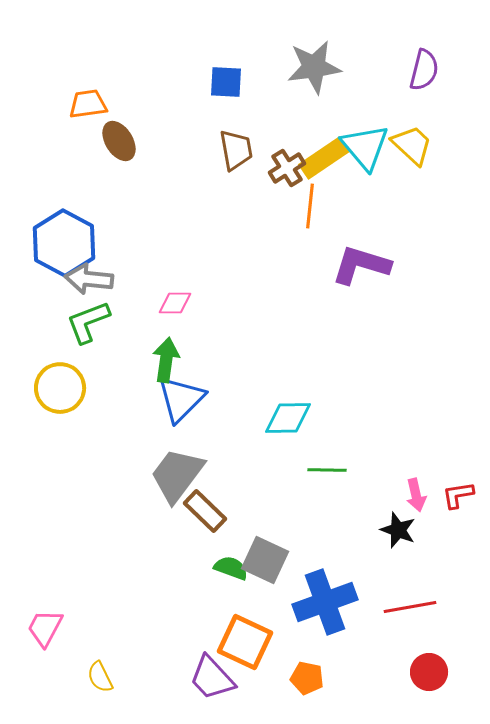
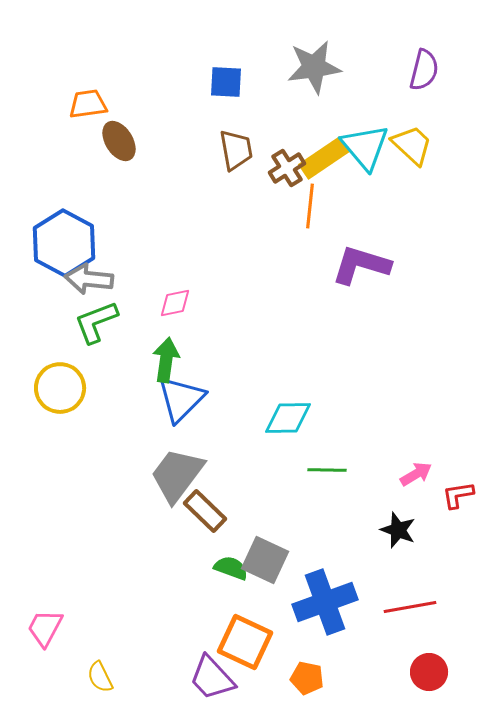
pink diamond: rotated 12 degrees counterclockwise
green L-shape: moved 8 px right
pink arrow: moved 21 px up; rotated 108 degrees counterclockwise
